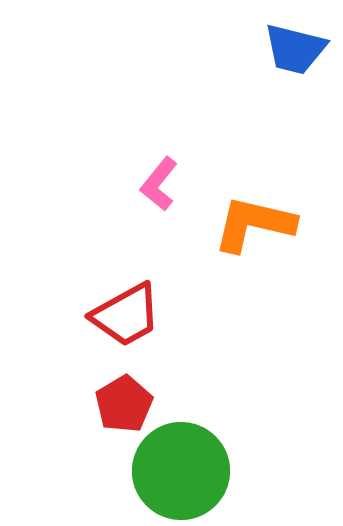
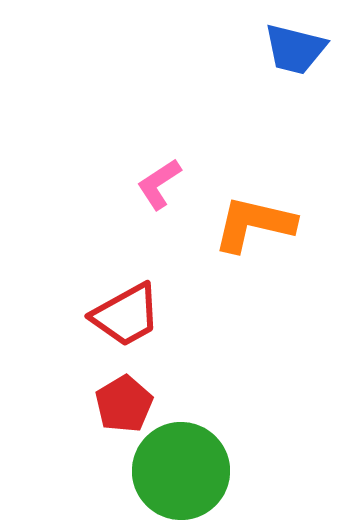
pink L-shape: rotated 18 degrees clockwise
